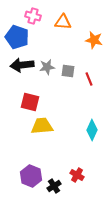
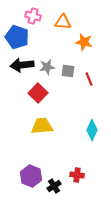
orange star: moved 10 px left, 2 px down
red square: moved 8 px right, 9 px up; rotated 30 degrees clockwise
red cross: rotated 24 degrees counterclockwise
